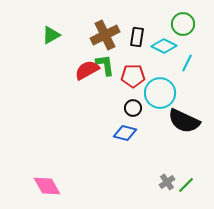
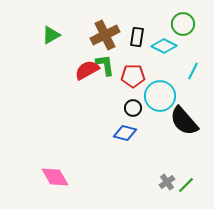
cyan line: moved 6 px right, 8 px down
cyan circle: moved 3 px down
black semicircle: rotated 24 degrees clockwise
pink diamond: moved 8 px right, 9 px up
